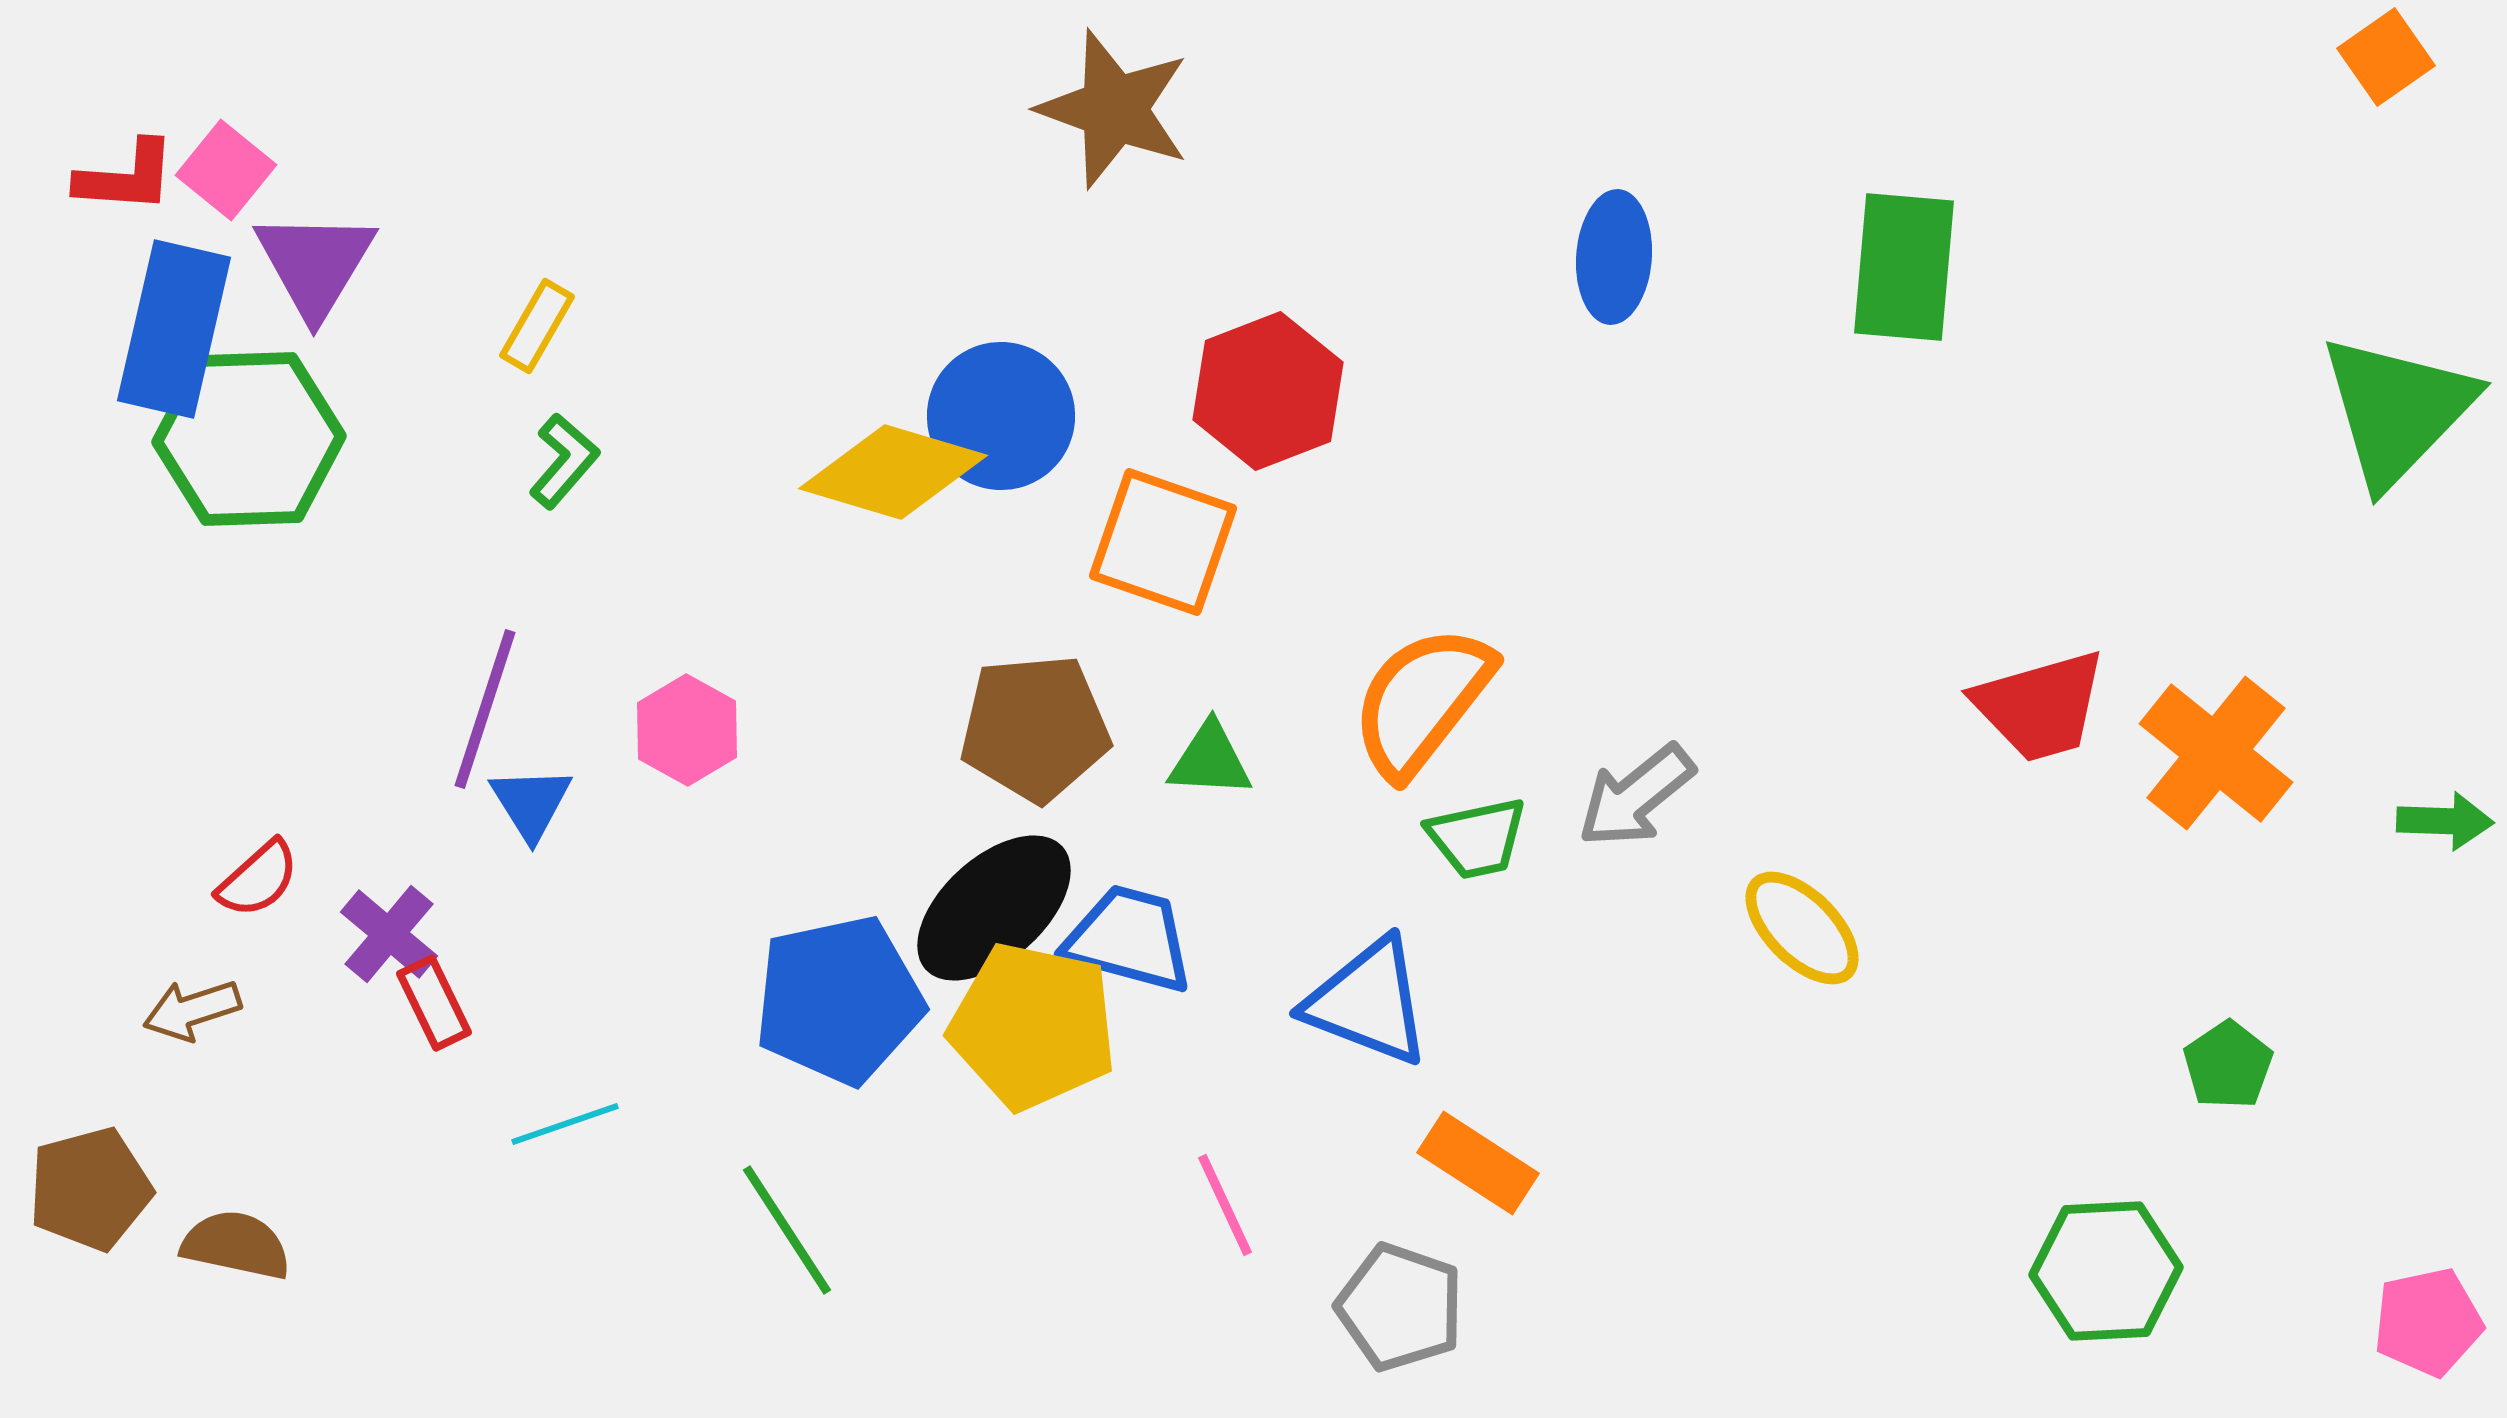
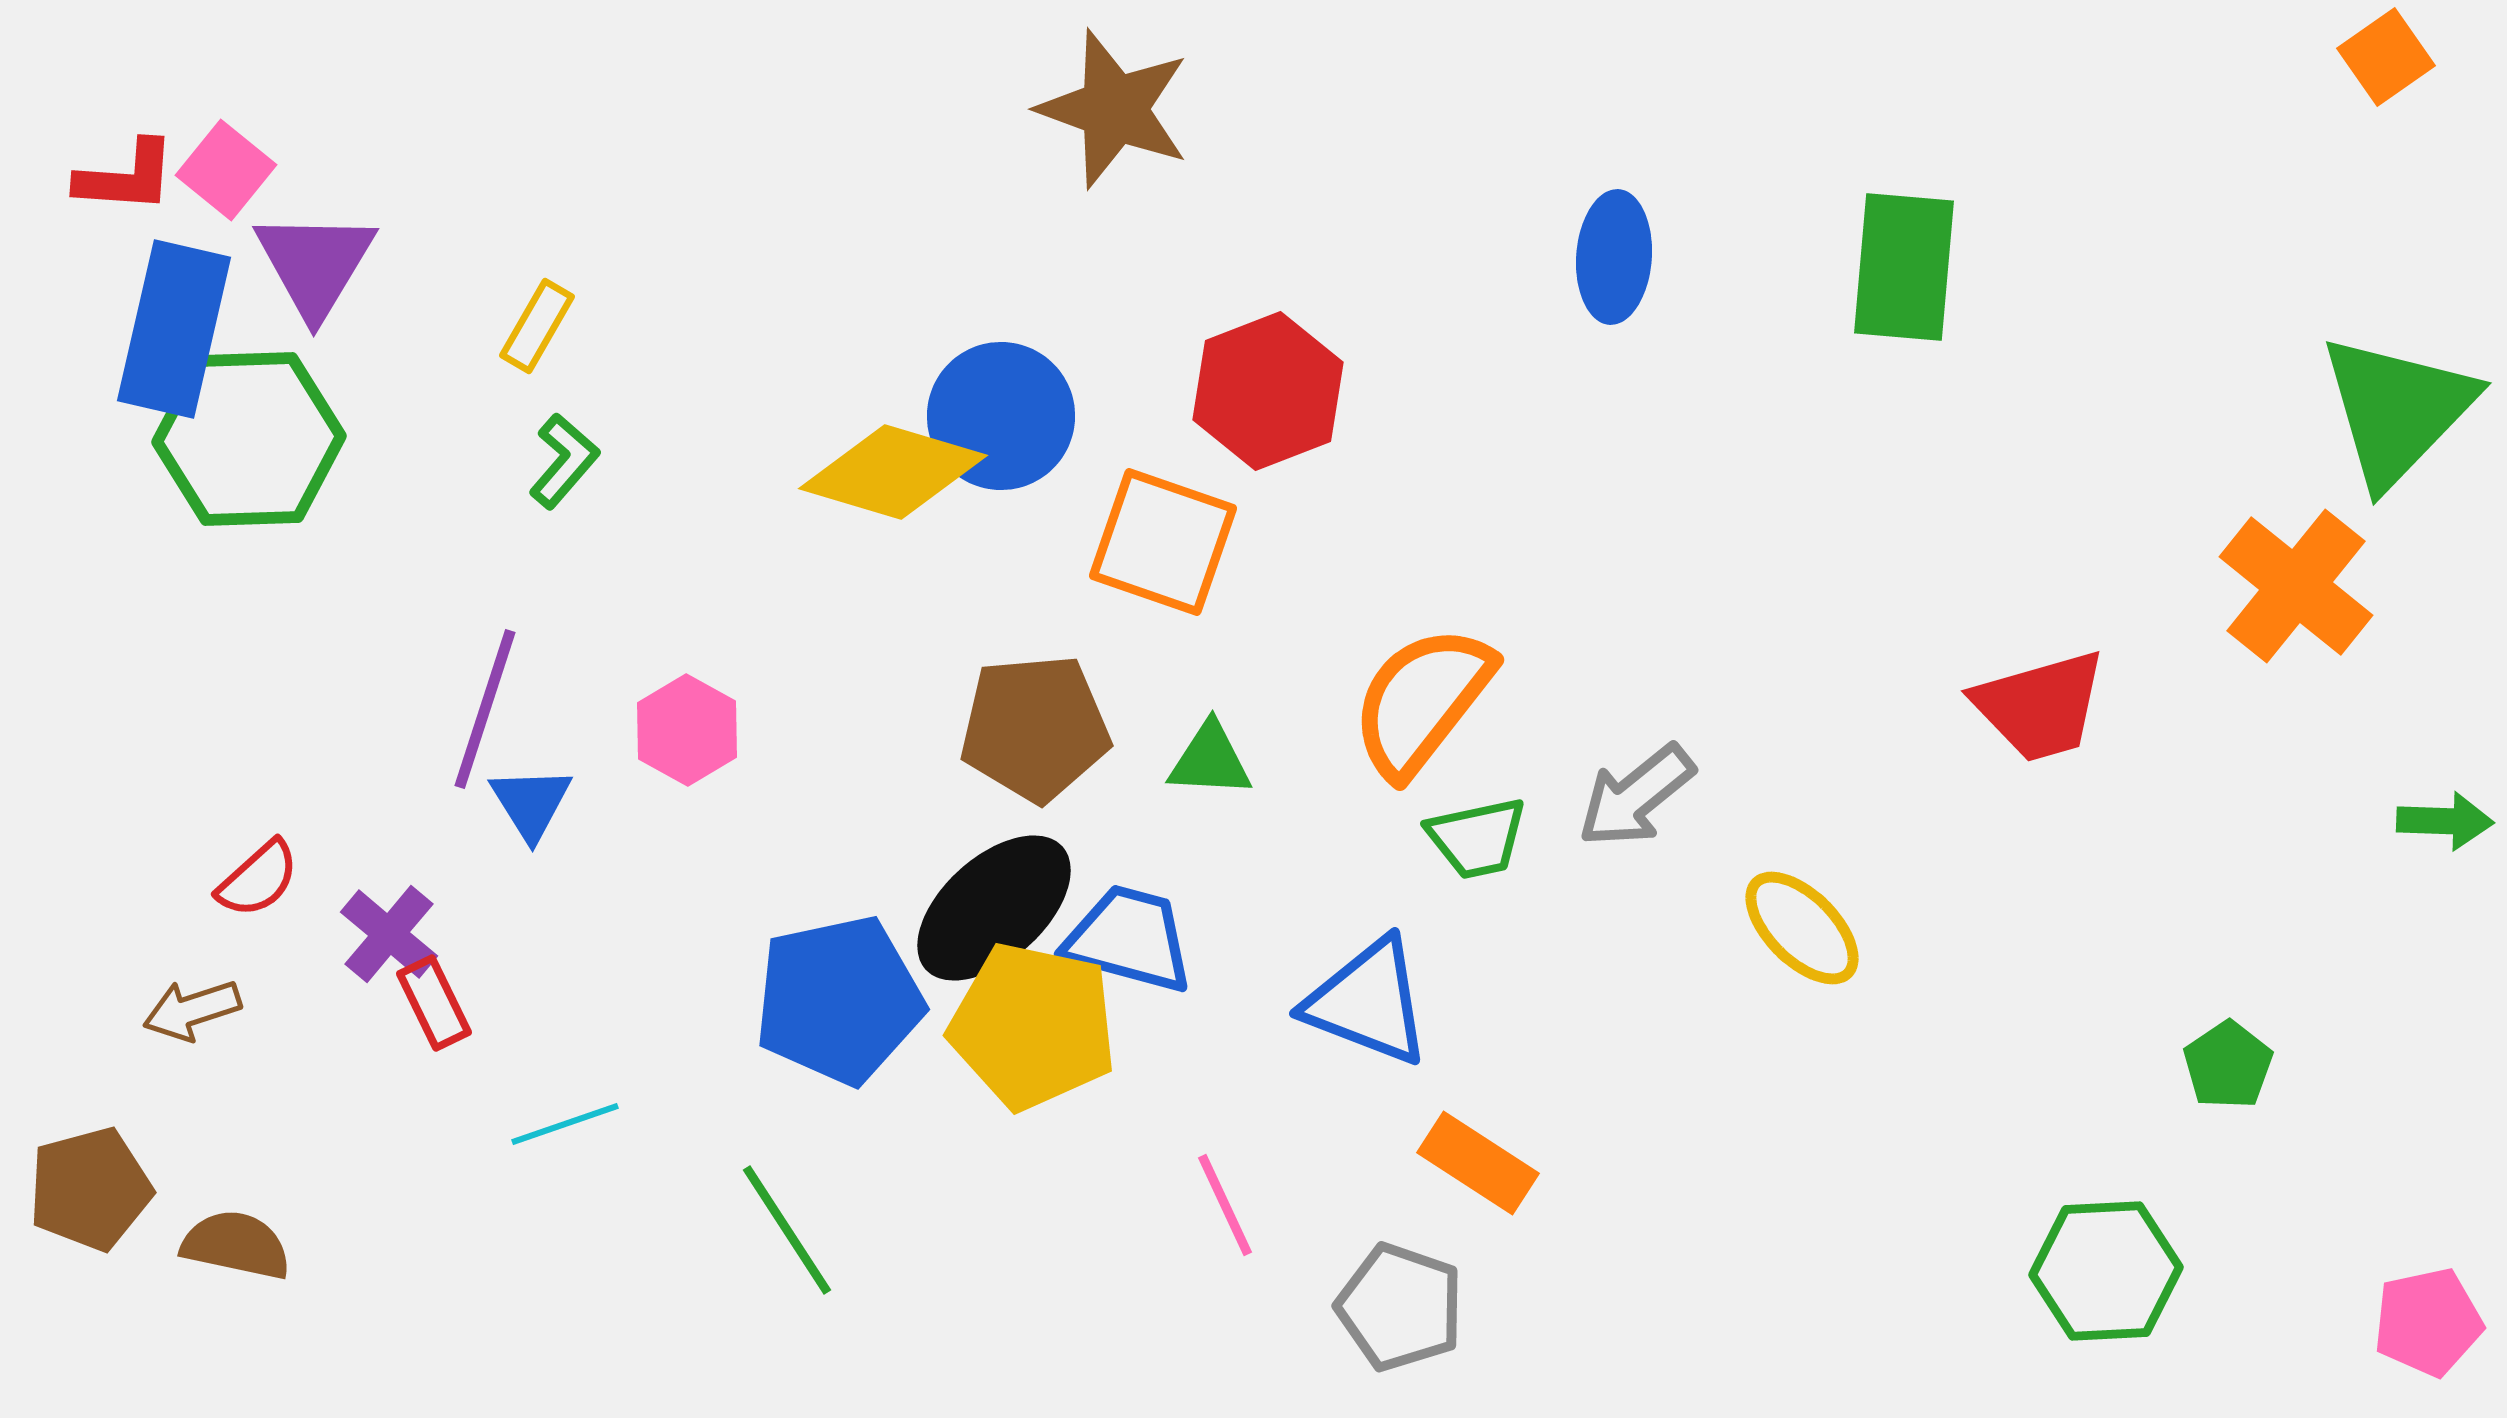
orange cross at (2216, 753): moved 80 px right, 167 px up
